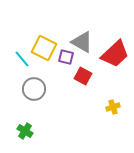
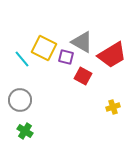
red trapezoid: moved 3 px left, 1 px down; rotated 12 degrees clockwise
gray circle: moved 14 px left, 11 px down
